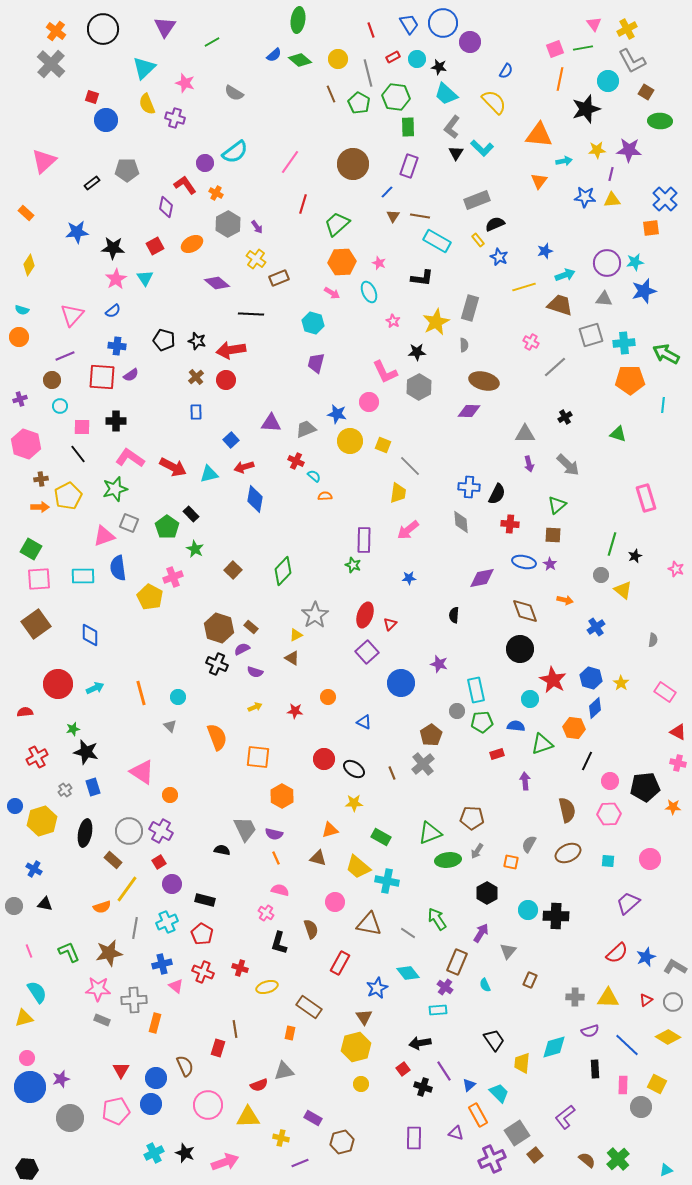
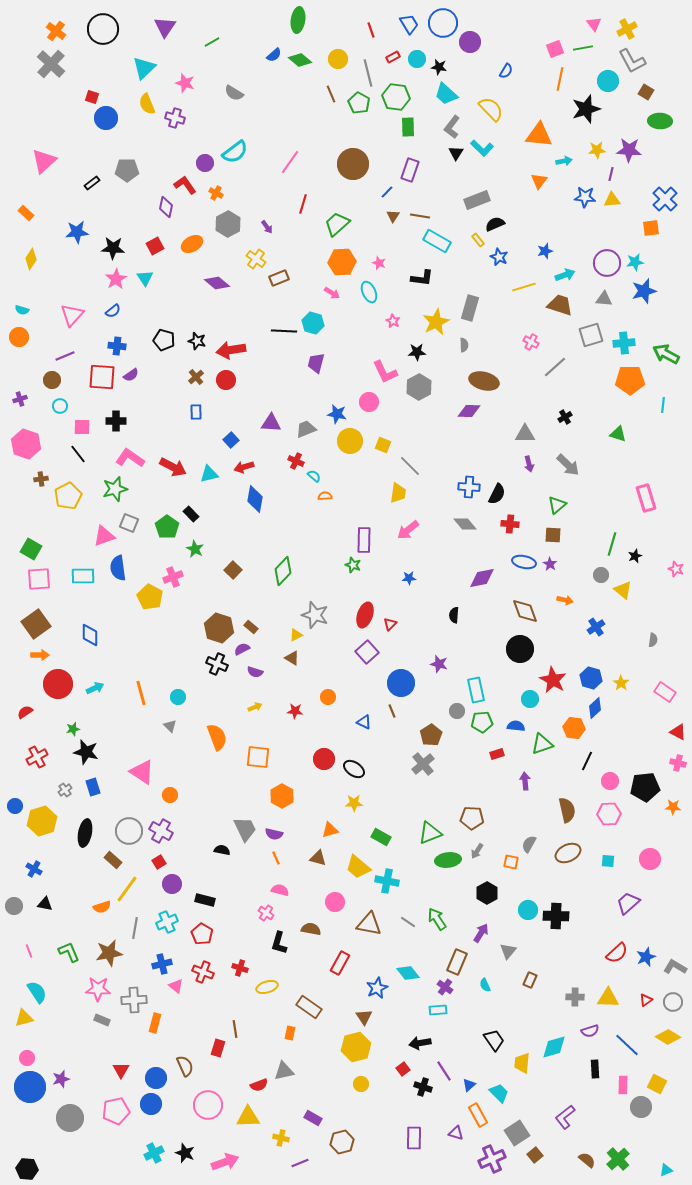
yellow semicircle at (494, 102): moved 3 px left, 7 px down
blue circle at (106, 120): moved 2 px up
purple rectangle at (409, 166): moved 1 px right, 4 px down
purple arrow at (257, 227): moved 10 px right
yellow diamond at (29, 265): moved 2 px right, 6 px up
black line at (251, 314): moved 33 px right, 17 px down
orange arrow at (40, 507): moved 148 px down
gray diamond at (461, 522): moved 4 px right, 2 px down; rotated 35 degrees counterclockwise
gray star at (315, 615): rotated 20 degrees counterclockwise
red semicircle at (25, 712): rotated 28 degrees counterclockwise
brown line at (392, 773): moved 62 px up
brown semicircle at (311, 929): rotated 60 degrees counterclockwise
gray line at (408, 933): moved 11 px up
